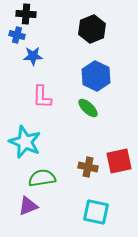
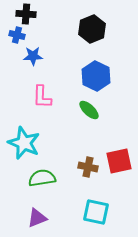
green ellipse: moved 1 px right, 2 px down
cyan star: moved 1 px left, 1 px down
purple triangle: moved 9 px right, 12 px down
